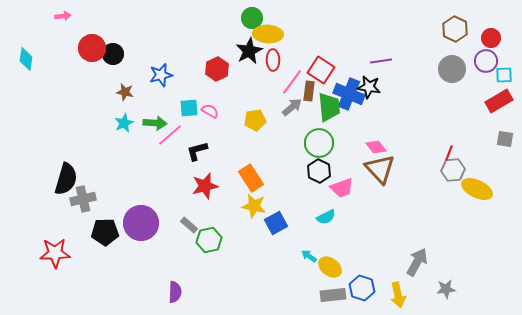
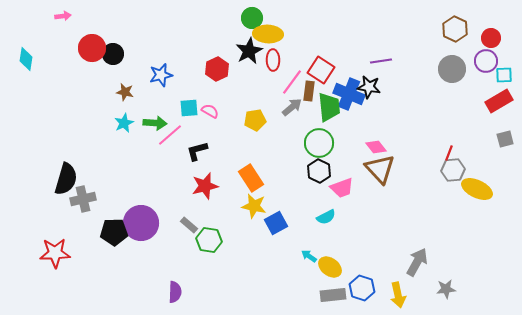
gray square at (505, 139): rotated 24 degrees counterclockwise
black pentagon at (105, 232): moved 9 px right
green hexagon at (209, 240): rotated 20 degrees clockwise
